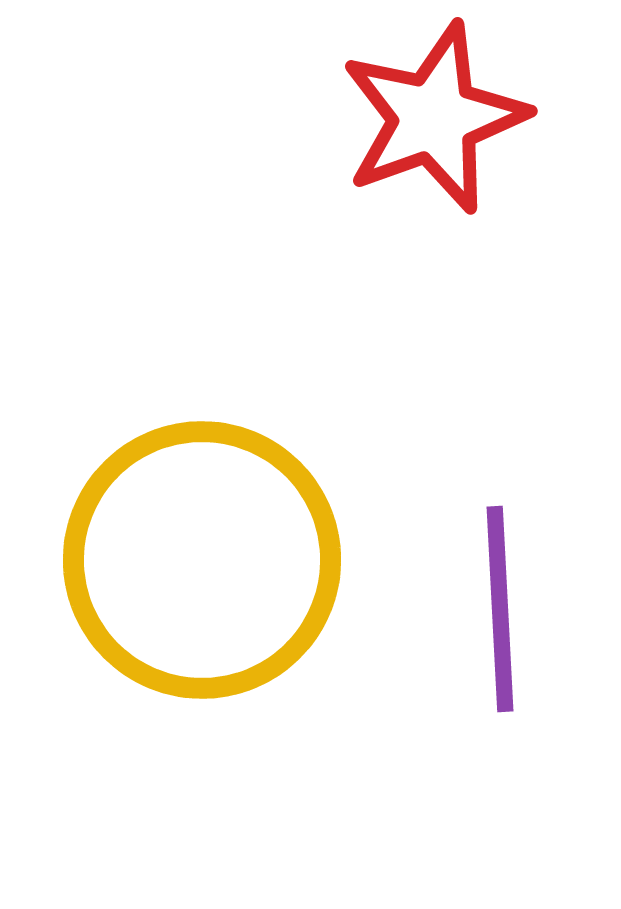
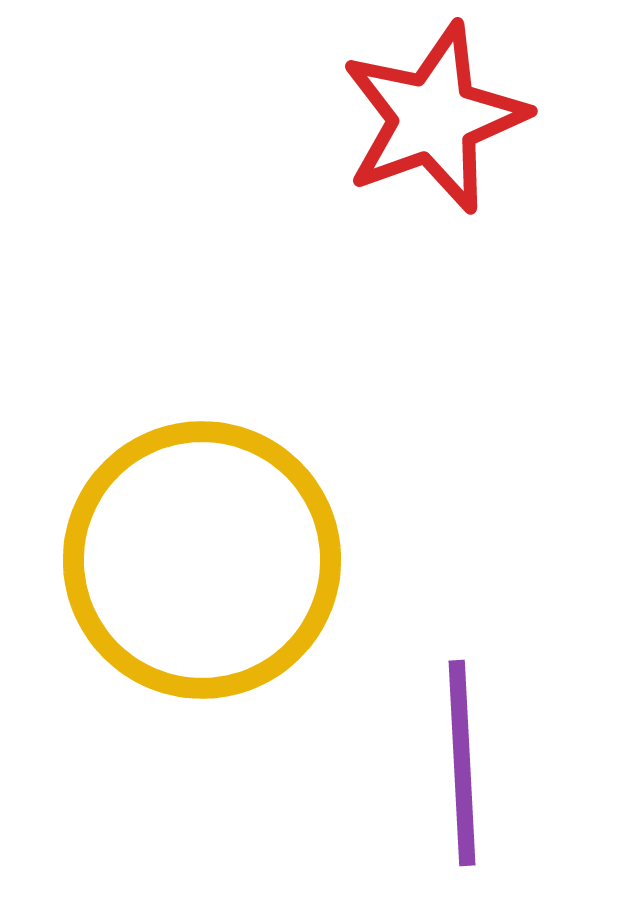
purple line: moved 38 px left, 154 px down
